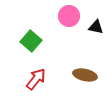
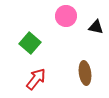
pink circle: moved 3 px left
green square: moved 1 px left, 2 px down
brown ellipse: moved 2 px up; rotated 70 degrees clockwise
